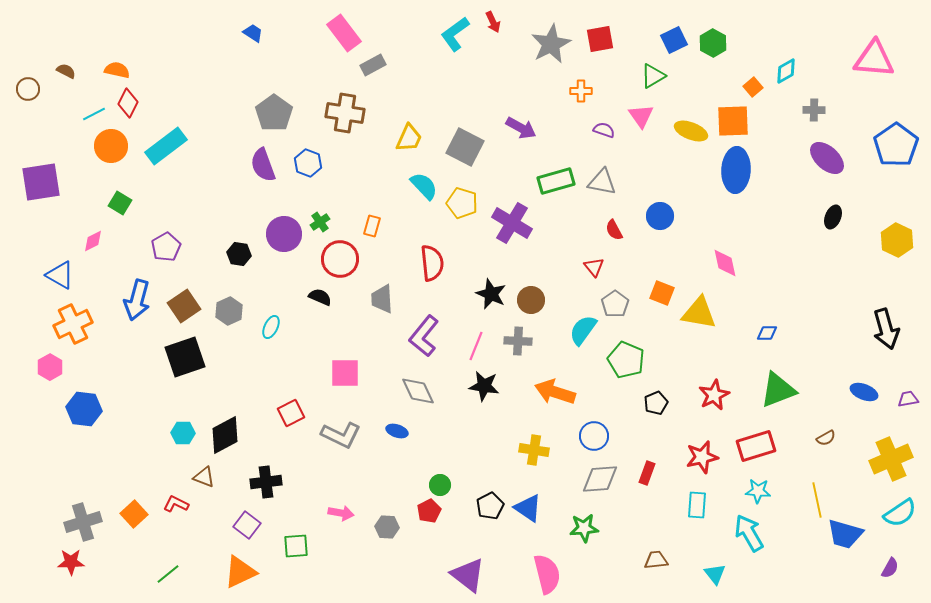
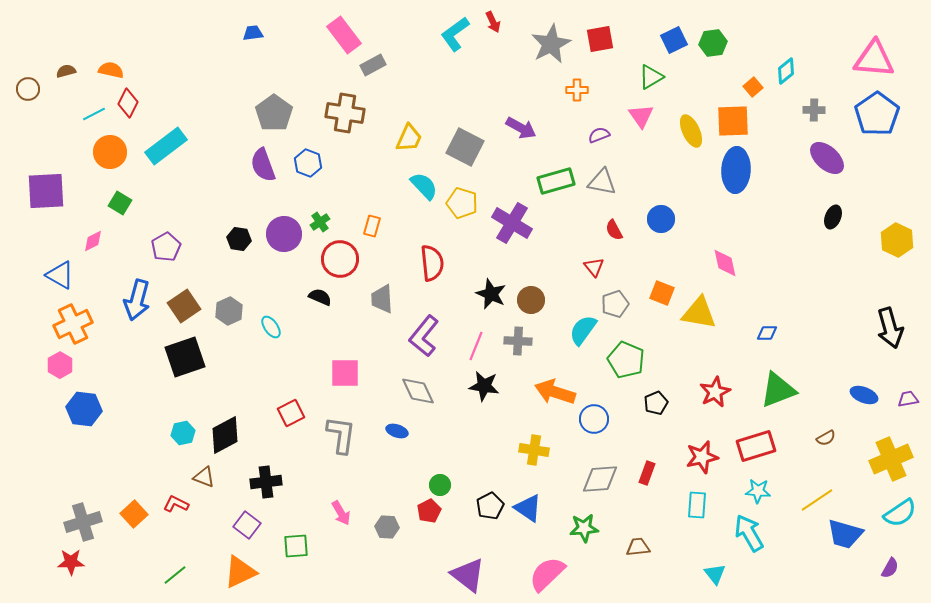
blue trapezoid at (253, 33): rotated 40 degrees counterclockwise
pink rectangle at (344, 33): moved 2 px down
green hexagon at (713, 43): rotated 24 degrees clockwise
orange semicircle at (117, 70): moved 6 px left
brown semicircle at (66, 71): rotated 42 degrees counterclockwise
cyan diamond at (786, 71): rotated 8 degrees counterclockwise
green triangle at (653, 76): moved 2 px left, 1 px down
orange cross at (581, 91): moved 4 px left, 1 px up
purple semicircle at (604, 130): moved 5 px left, 5 px down; rotated 40 degrees counterclockwise
yellow ellipse at (691, 131): rotated 44 degrees clockwise
blue pentagon at (896, 145): moved 19 px left, 31 px up
orange circle at (111, 146): moved 1 px left, 6 px down
purple square at (41, 182): moved 5 px right, 9 px down; rotated 6 degrees clockwise
blue circle at (660, 216): moved 1 px right, 3 px down
black hexagon at (239, 254): moved 15 px up
gray pentagon at (615, 304): rotated 16 degrees clockwise
cyan ellipse at (271, 327): rotated 60 degrees counterclockwise
black arrow at (886, 329): moved 4 px right, 1 px up
pink hexagon at (50, 367): moved 10 px right, 2 px up
blue ellipse at (864, 392): moved 3 px down
red star at (714, 395): moved 1 px right, 3 px up
cyan hexagon at (183, 433): rotated 15 degrees counterclockwise
gray L-shape at (341, 435): rotated 108 degrees counterclockwise
blue circle at (594, 436): moved 17 px up
yellow line at (817, 500): rotated 68 degrees clockwise
pink arrow at (341, 513): rotated 50 degrees clockwise
brown trapezoid at (656, 560): moved 18 px left, 13 px up
green line at (168, 574): moved 7 px right, 1 px down
pink semicircle at (547, 574): rotated 120 degrees counterclockwise
